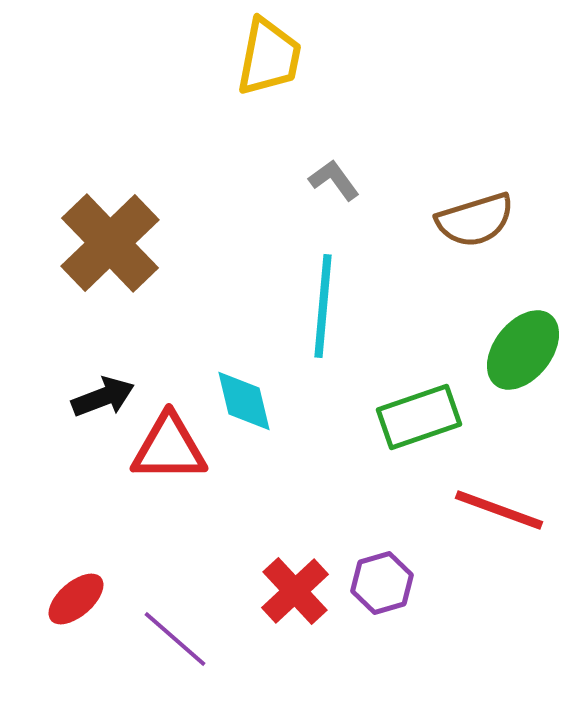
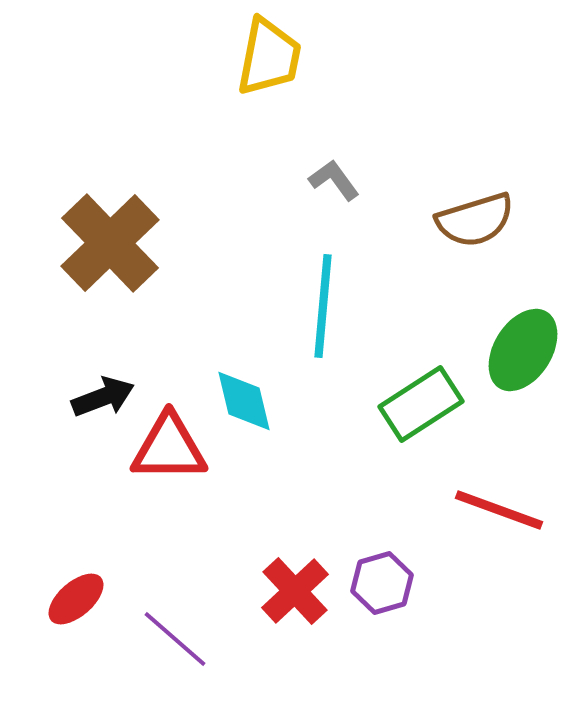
green ellipse: rotated 6 degrees counterclockwise
green rectangle: moved 2 px right, 13 px up; rotated 14 degrees counterclockwise
